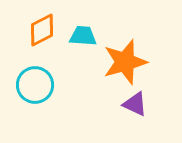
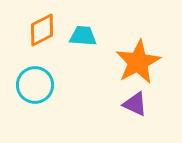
orange star: moved 13 px right; rotated 12 degrees counterclockwise
